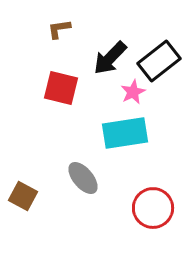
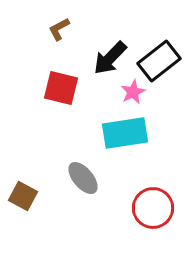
brown L-shape: rotated 20 degrees counterclockwise
